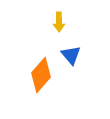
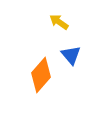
yellow arrow: rotated 126 degrees clockwise
